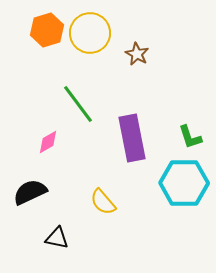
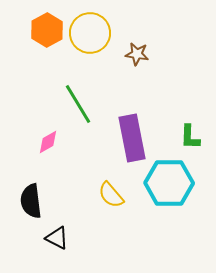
orange hexagon: rotated 12 degrees counterclockwise
brown star: rotated 20 degrees counterclockwise
green line: rotated 6 degrees clockwise
green L-shape: rotated 20 degrees clockwise
cyan hexagon: moved 15 px left
black semicircle: moved 1 px right, 9 px down; rotated 72 degrees counterclockwise
yellow semicircle: moved 8 px right, 7 px up
black triangle: rotated 15 degrees clockwise
